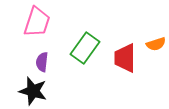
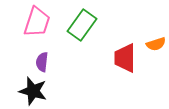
green rectangle: moved 3 px left, 23 px up
